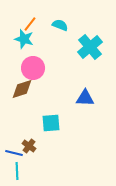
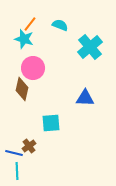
brown diamond: rotated 60 degrees counterclockwise
brown cross: rotated 16 degrees clockwise
